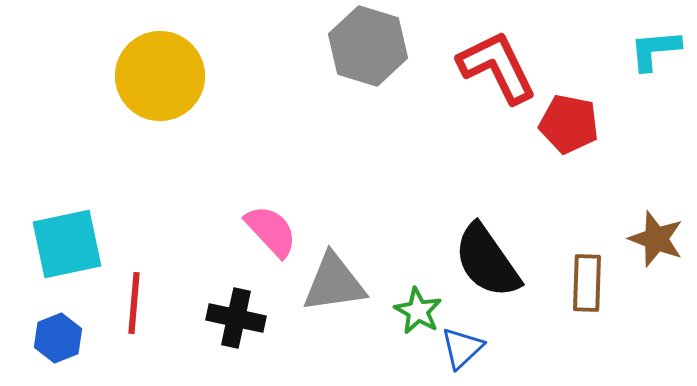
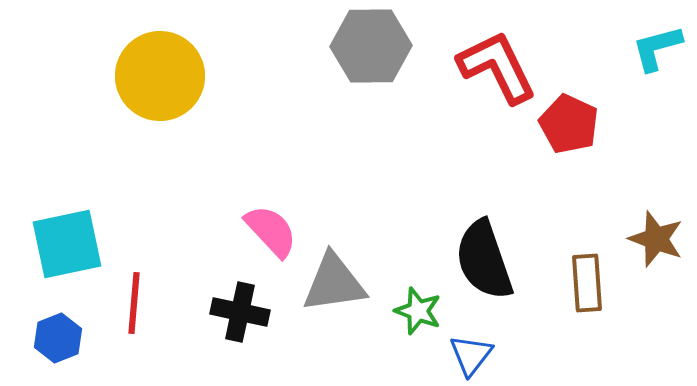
gray hexagon: moved 3 px right; rotated 18 degrees counterclockwise
cyan L-shape: moved 2 px right, 2 px up; rotated 10 degrees counterclockwise
red pentagon: rotated 14 degrees clockwise
black semicircle: moved 3 px left, 1 px up; rotated 16 degrees clockwise
brown rectangle: rotated 6 degrees counterclockwise
green star: rotated 9 degrees counterclockwise
black cross: moved 4 px right, 6 px up
blue triangle: moved 9 px right, 7 px down; rotated 9 degrees counterclockwise
